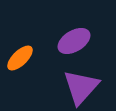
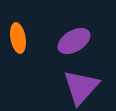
orange ellipse: moved 2 px left, 20 px up; rotated 56 degrees counterclockwise
